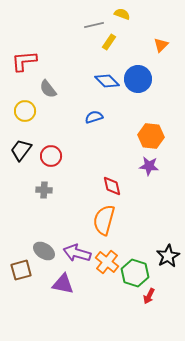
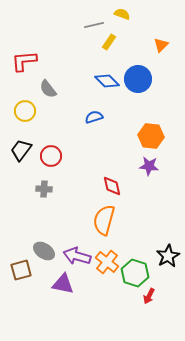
gray cross: moved 1 px up
purple arrow: moved 3 px down
